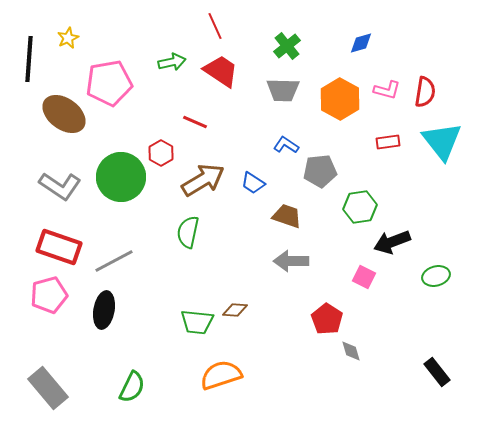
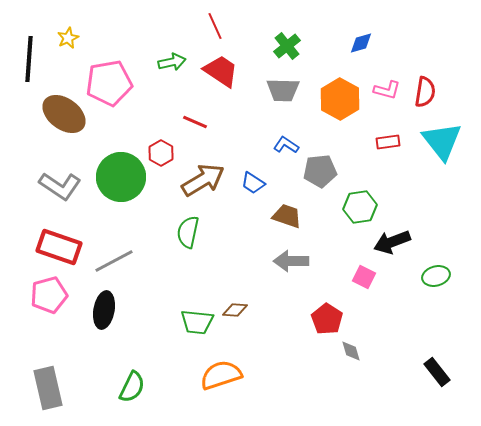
gray rectangle at (48, 388): rotated 27 degrees clockwise
